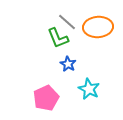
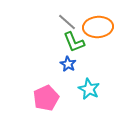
green L-shape: moved 16 px right, 4 px down
